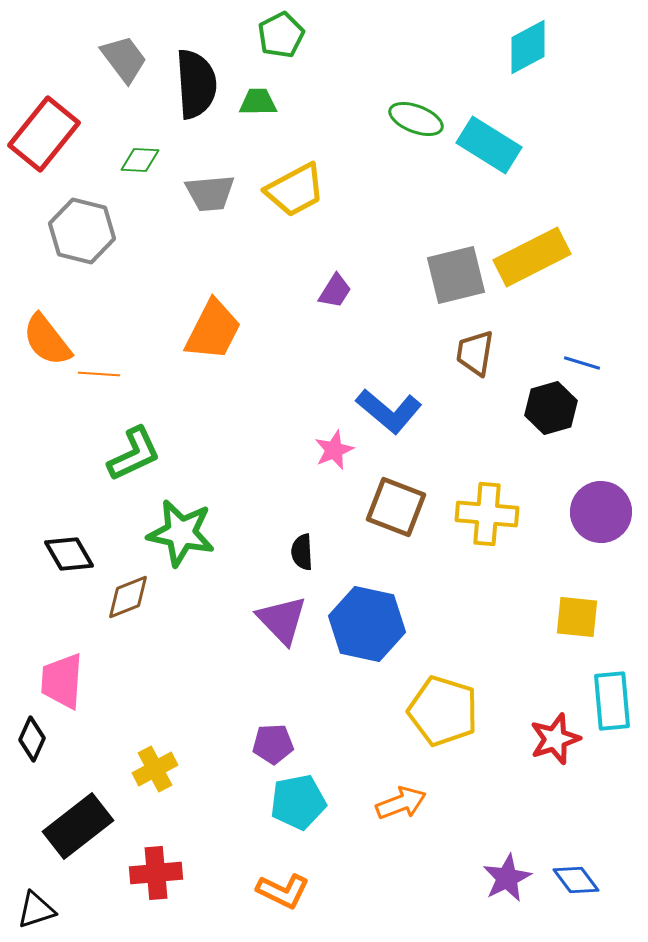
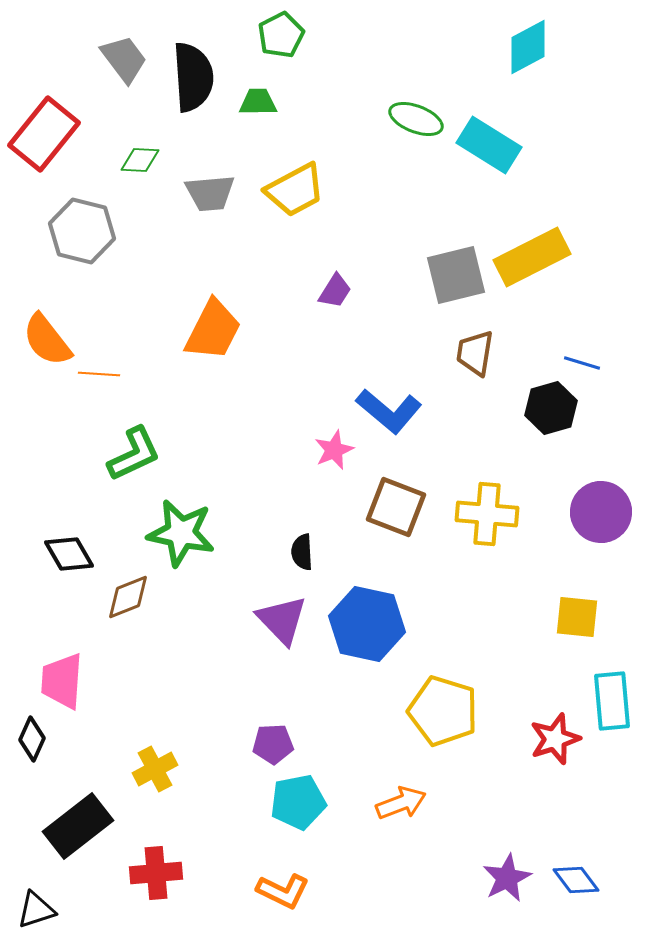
black semicircle at (196, 84): moved 3 px left, 7 px up
